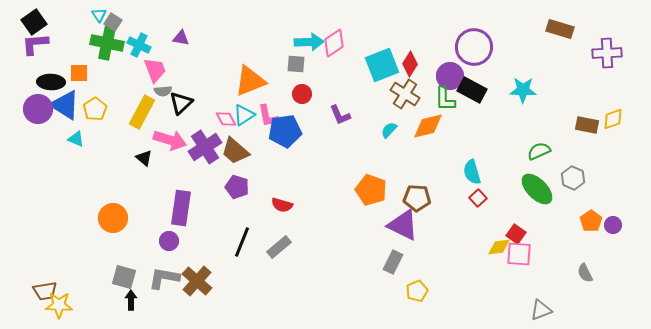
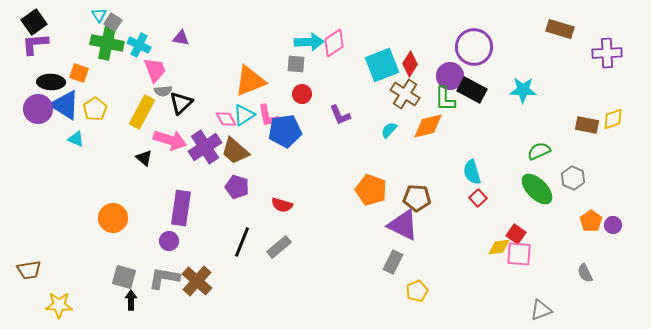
orange square at (79, 73): rotated 18 degrees clockwise
brown trapezoid at (45, 291): moved 16 px left, 21 px up
